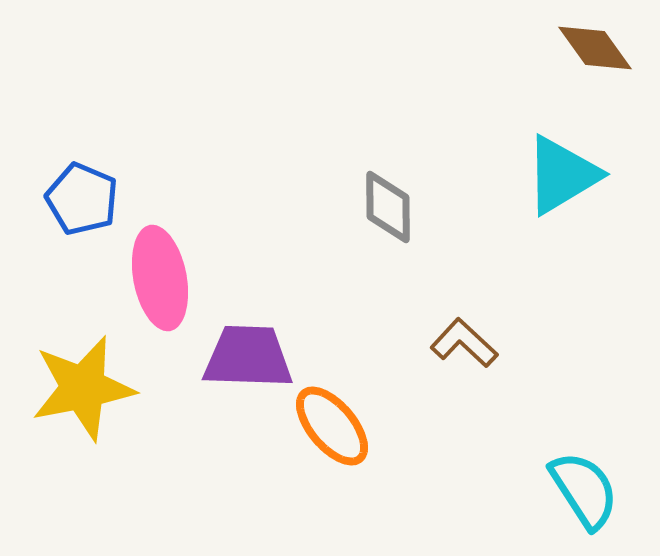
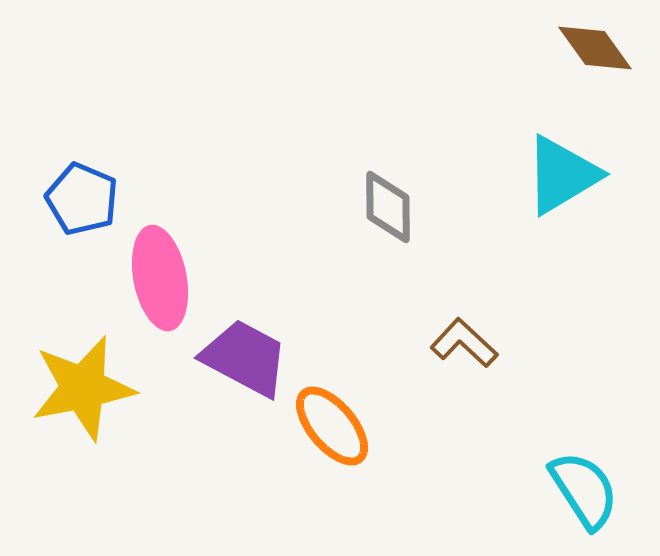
purple trapezoid: moved 3 px left, 1 px down; rotated 26 degrees clockwise
